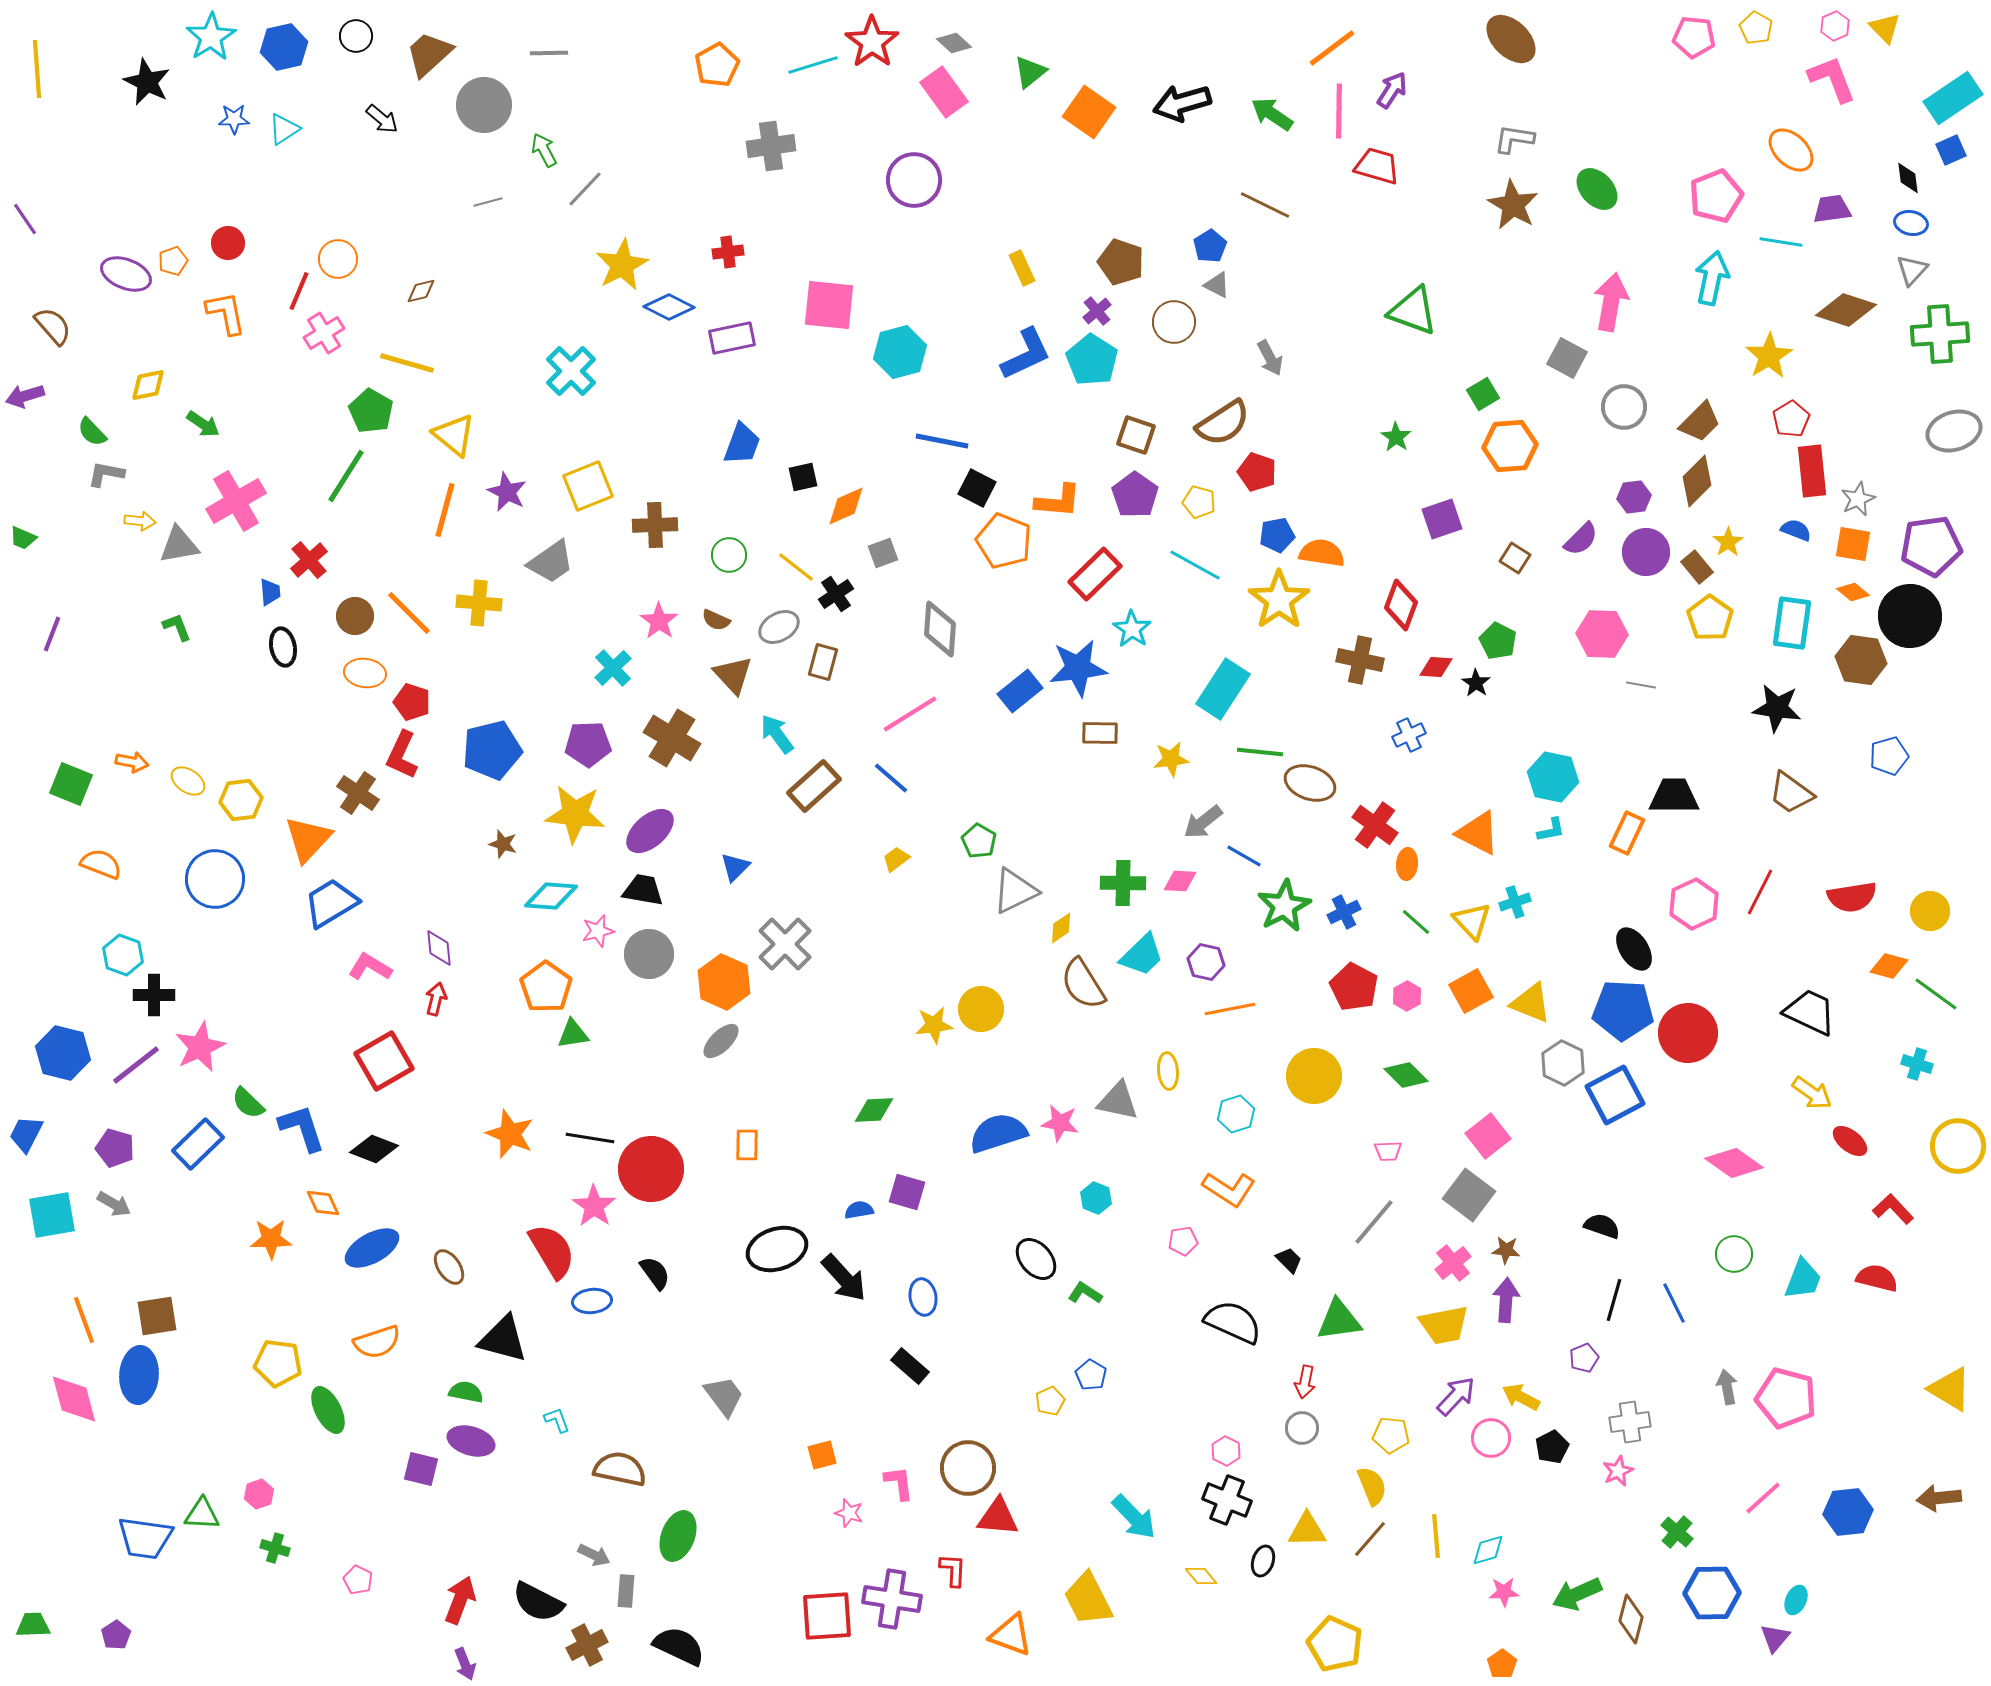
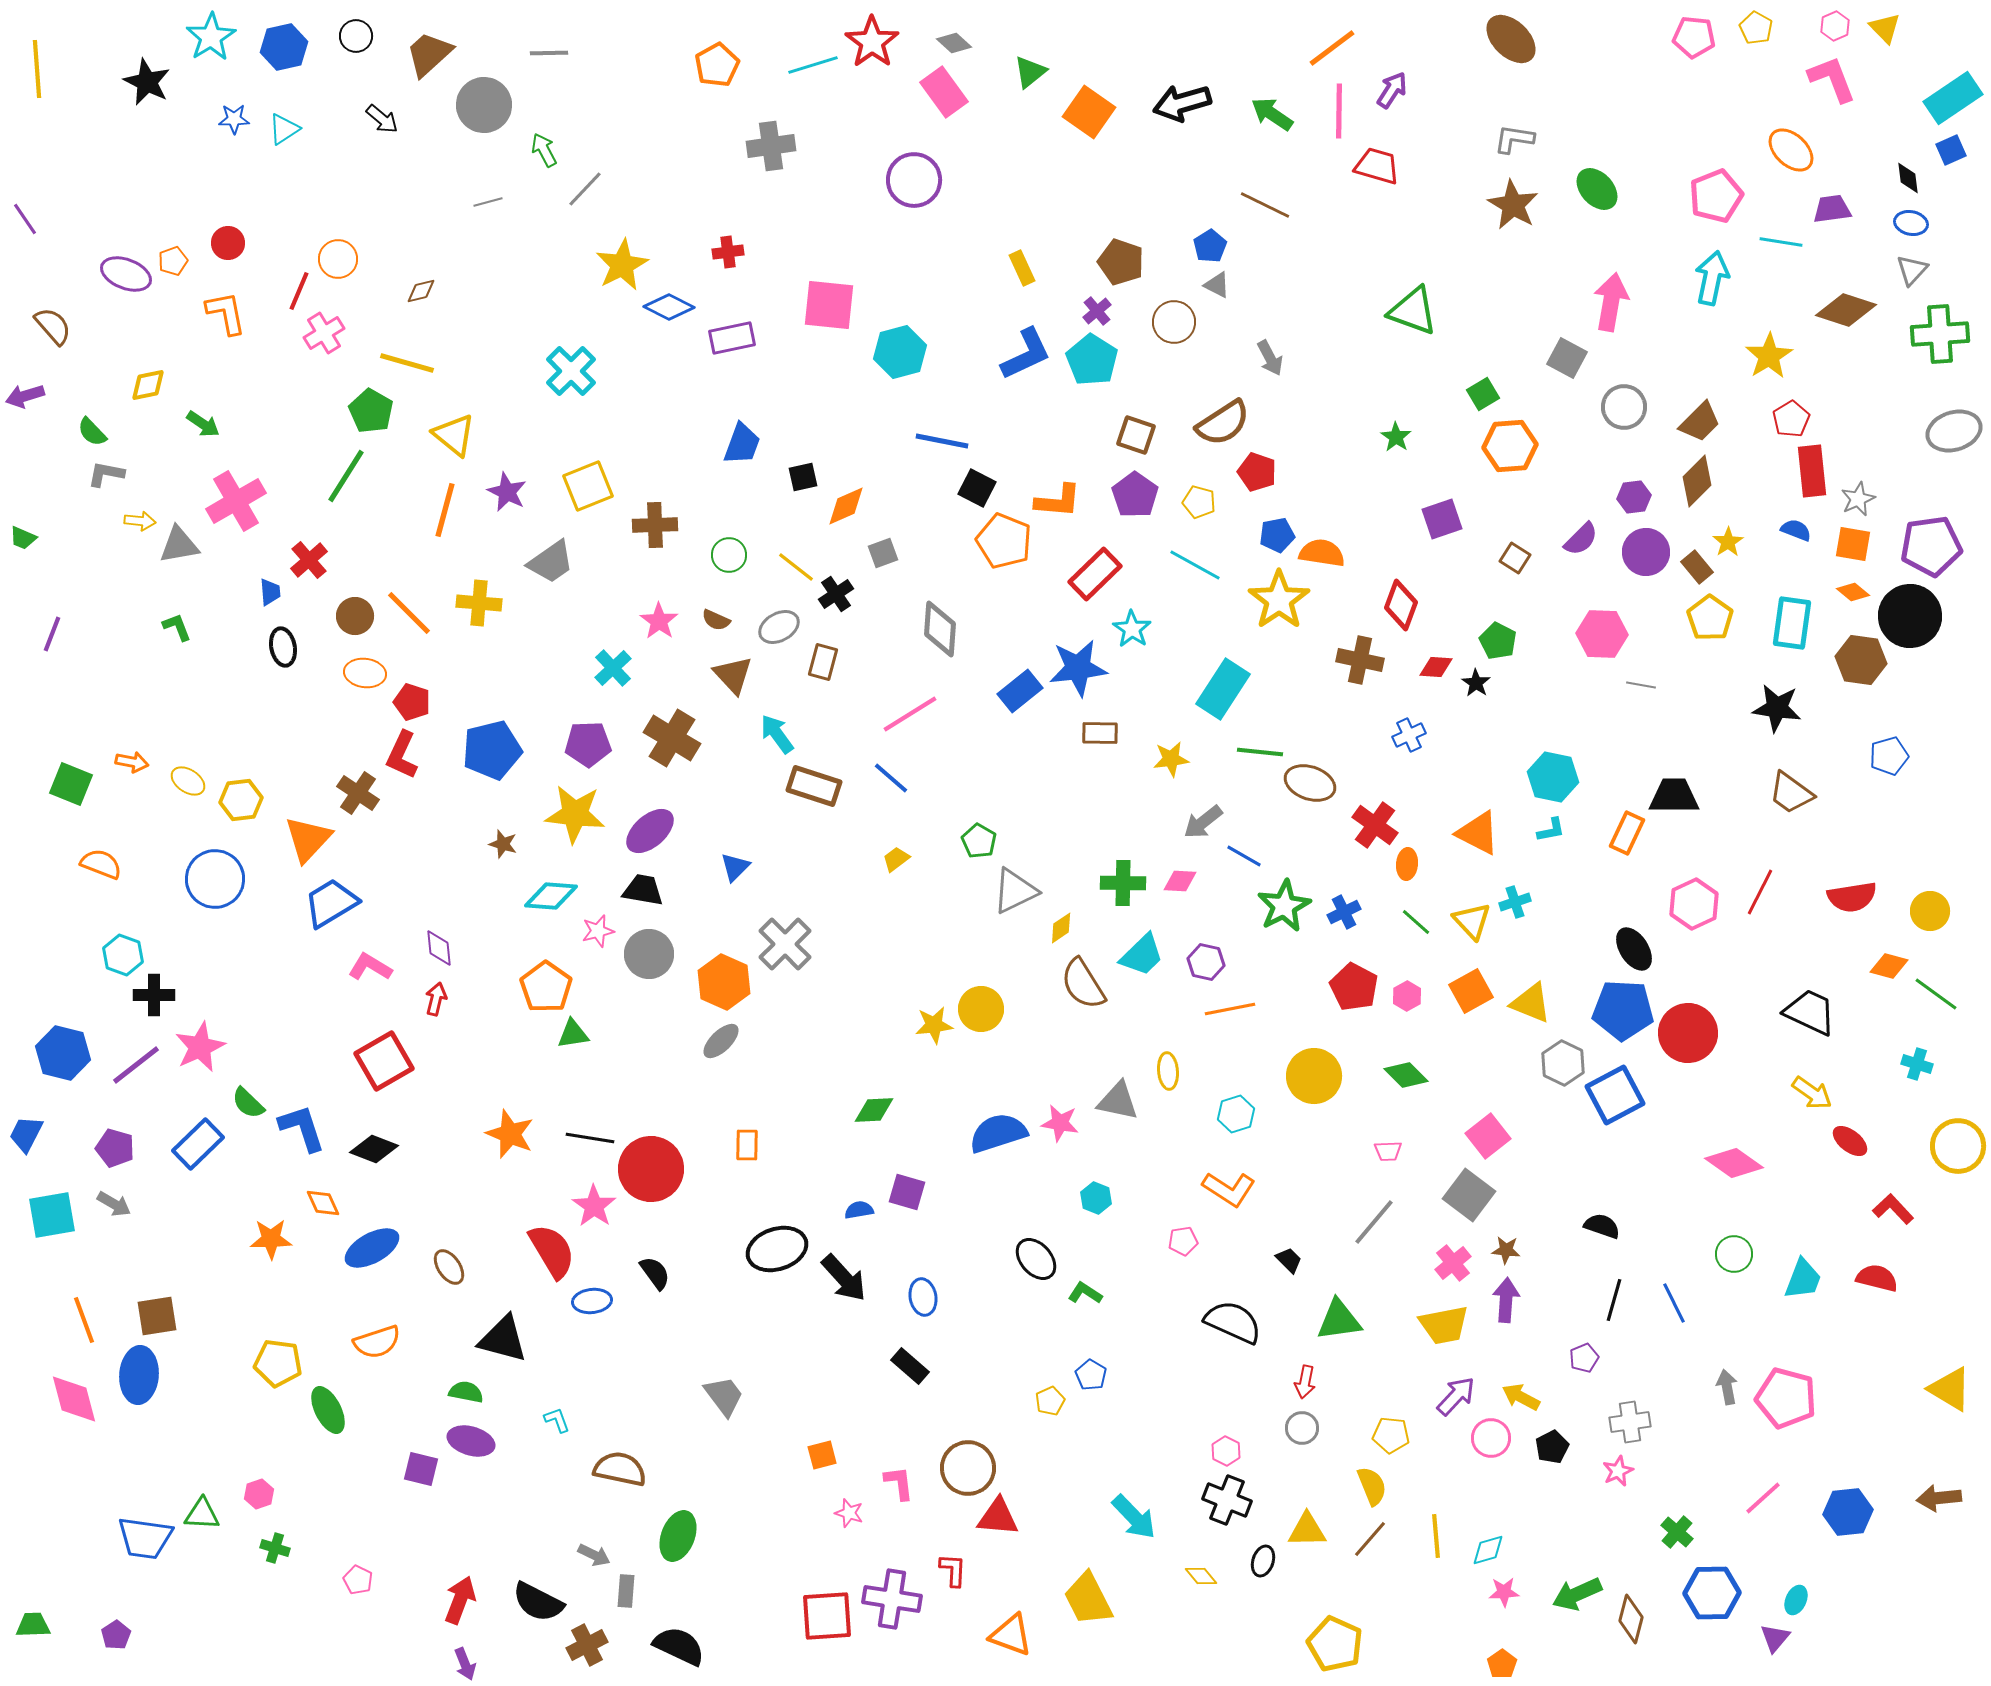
brown rectangle at (814, 786): rotated 60 degrees clockwise
